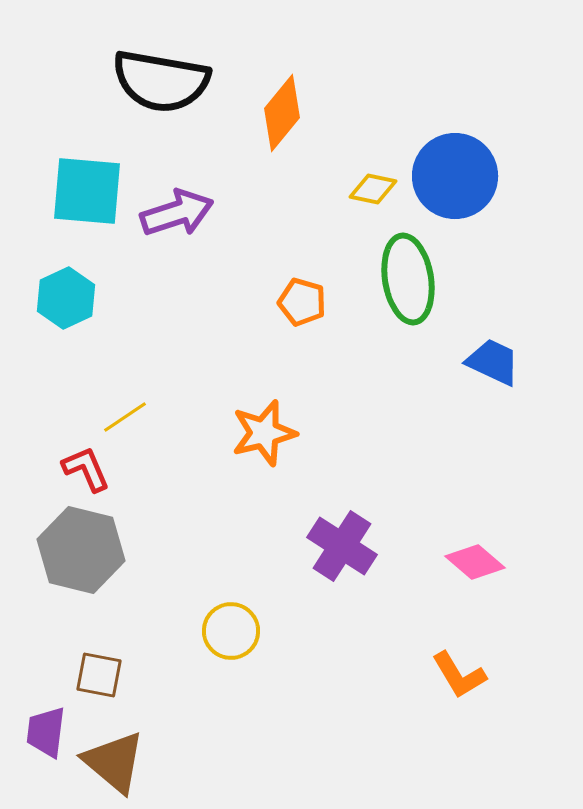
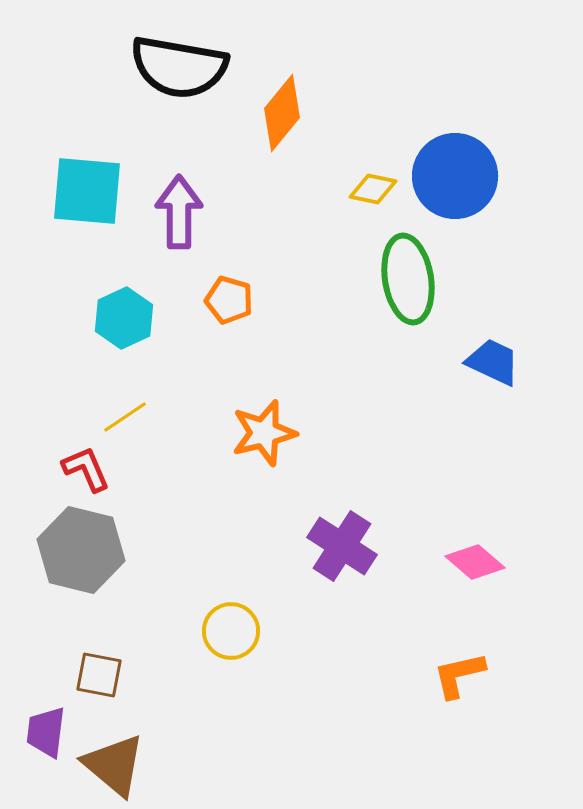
black semicircle: moved 18 px right, 14 px up
purple arrow: moved 2 px right, 1 px up; rotated 72 degrees counterclockwise
cyan hexagon: moved 58 px right, 20 px down
orange pentagon: moved 73 px left, 2 px up
orange L-shape: rotated 108 degrees clockwise
brown triangle: moved 3 px down
